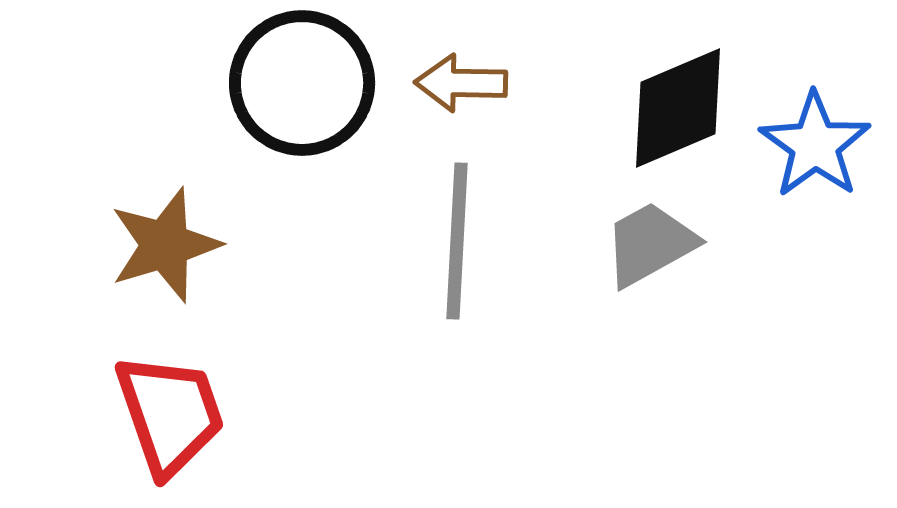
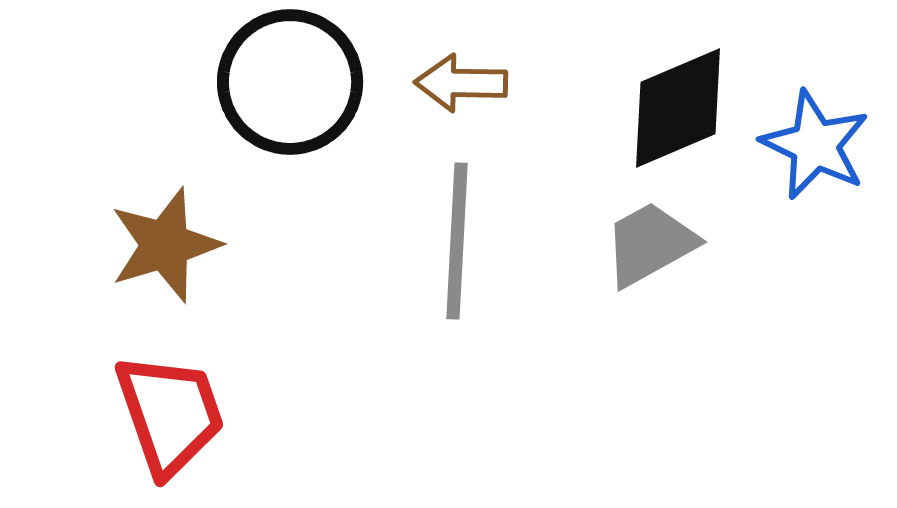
black circle: moved 12 px left, 1 px up
blue star: rotated 10 degrees counterclockwise
